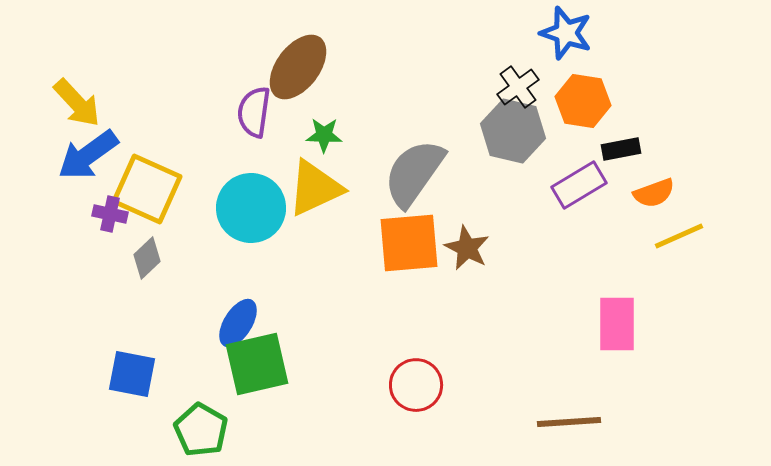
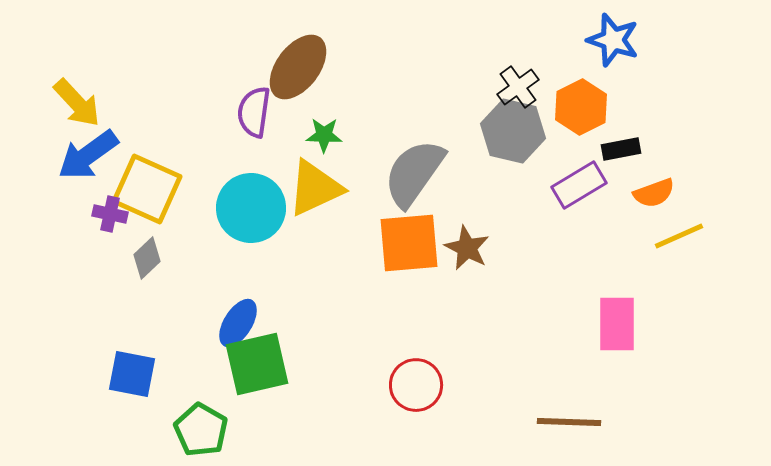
blue star: moved 47 px right, 7 px down
orange hexagon: moved 2 px left, 6 px down; rotated 24 degrees clockwise
brown line: rotated 6 degrees clockwise
